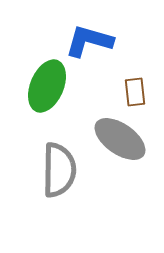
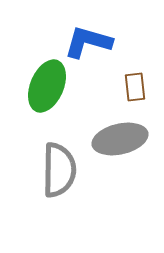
blue L-shape: moved 1 px left, 1 px down
brown rectangle: moved 5 px up
gray ellipse: rotated 48 degrees counterclockwise
